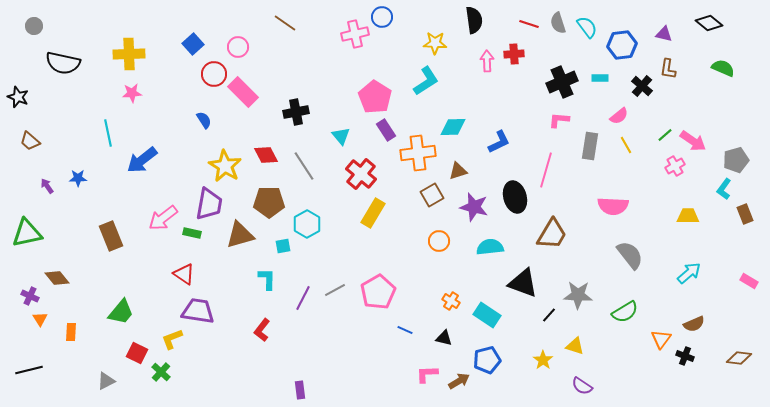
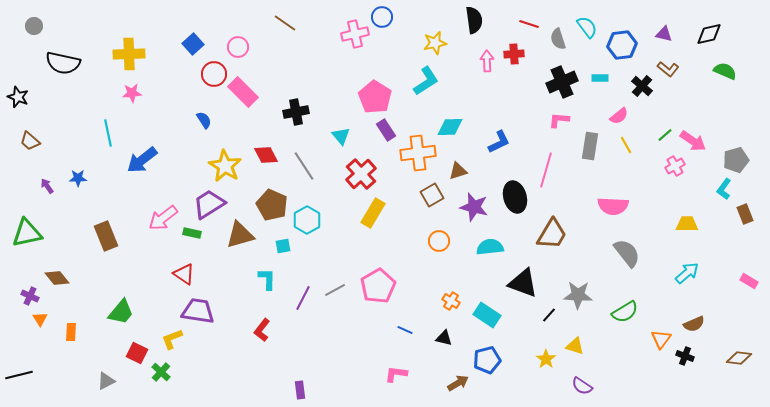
gray semicircle at (558, 23): moved 16 px down
black diamond at (709, 23): moved 11 px down; rotated 52 degrees counterclockwise
yellow star at (435, 43): rotated 15 degrees counterclockwise
green semicircle at (723, 68): moved 2 px right, 3 px down
brown L-shape at (668, 69): rotated 60 degrees counterclockwise
cyan diamond at (453, 127): moved 3 px left
red cross at (361, 174): rotated 8 degrees clockwise
brown pentagon at (269, 202): moved 3 px right, 3 px down; rotated 24 degrees clockwise
purple trapezoid at (209, 204): rotated 132 degrees counterclockwise
yellow trapezoid at (688, 216): moved 1 px left, 8 px down
cyan hexagon at (307, 224): moved 4 px up
brown rectangle at (111, 236): moved 5 px left
gray semicircle at (630, 255): moved 3 px left, 2 px up
cyan arrow at (689, 273): moved 2 px left
pink pentagon at (378, 292): moved 6 px up
yellow star at (543, 360): moved 3 px right, 1 px up
black line at (29, 370): moved 10 px left, 5 px down
pink L-shape at (427, 374): moved 31 px left; rotated 10 degrees clockwise
brown arrow at (459, 381): moved 1 px left, 2 px down
